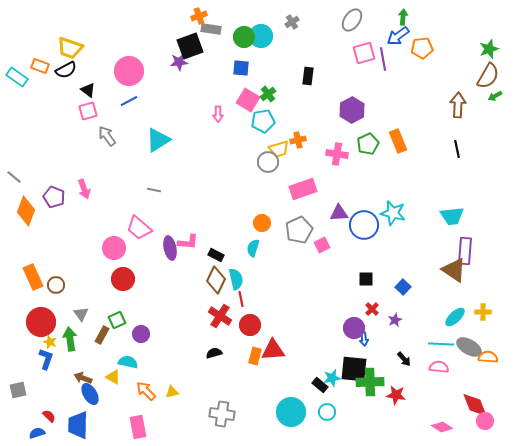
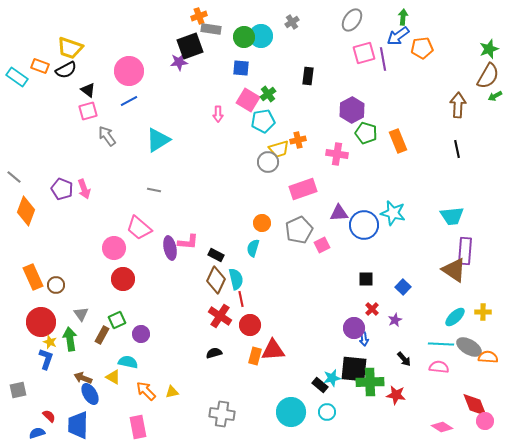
green pentagon at (368, 144): moved 2 px left, 11 px up; rotated 30 degrees counterclockwise
purple pentagon at (54, 197): moved 8 px right, 8 px up
